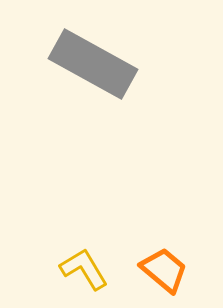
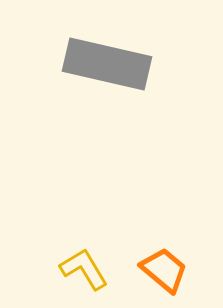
gray rectangle: moved 14 px right; rotated 16 degrees counterclockwise
